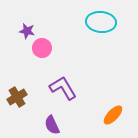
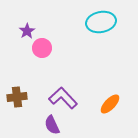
cyan ellipse: rotated 16 degrees counterclockwise
purple star: rotated 28 degrees clockwise
purple L-shape: moved 10 px down; rotated 12 degrees counterclockwise
brown cross: rotated 24 degrees clockwise
orange ellipse: moved 3 px left, 11 px up
